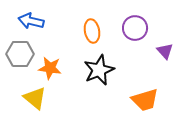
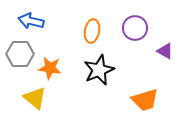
orange ellipse: rotated 20 degrees clockwise
purple triangle: rotated 18 degrees counterclockwise
